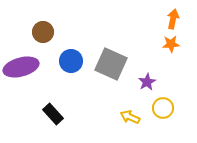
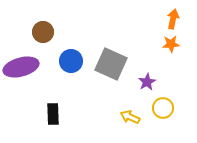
black rectangle: rotated 40 degrees clockwise
